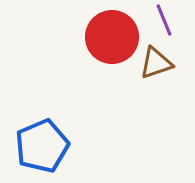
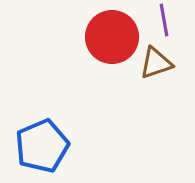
purple line: rotated 12 degrees clockwise
